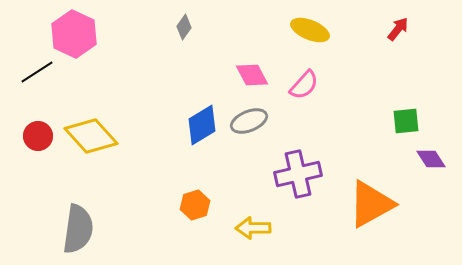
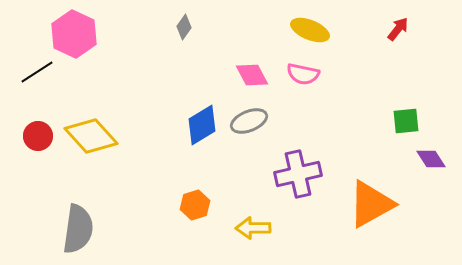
pink semicircle: moved 1 px left, 11 px up; rotated 60 degrees clockwise
